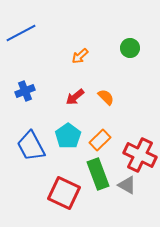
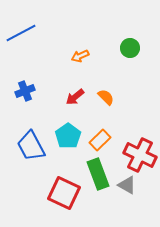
orange arrow: rotated 18 degrees clockwise
